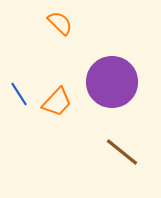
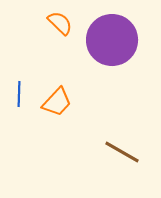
purple circle: moved 42 px up
blue line: rotated 35 degrees clockwise
brown line: rotated 9 degrees counterclockwise
